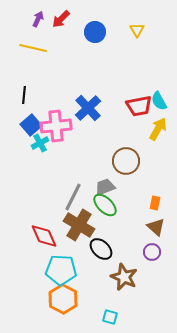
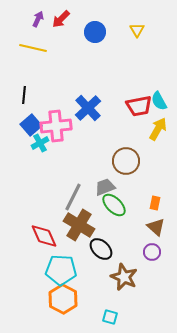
green ellipse: moved 9 px right
